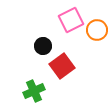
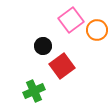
pink square: rotated 10 degrees counterclockwise
